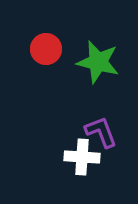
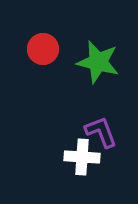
red circle: moved 3 px left
